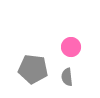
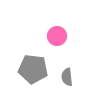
pink circle: moved 14 px left, 11 px up
